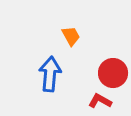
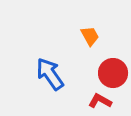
orange trapezoid: moved 19 px right
blue arrow: rotated 40 degrees counterclockwise
